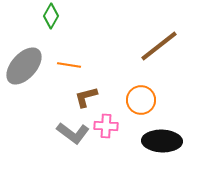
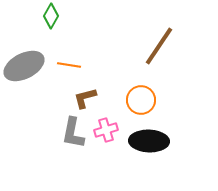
brown line: rotated 18 degrees counterclockwise
gray ellipse: rotated 21 degrees clockwise
brown L-shape: moved 1 px left, 1 px down
pink cross: moved 4 px down; rotated 20 degrees counterclockwise
gray L-shape: rotated 64 degrees clockwise
black ellipse: moved 13 px left
